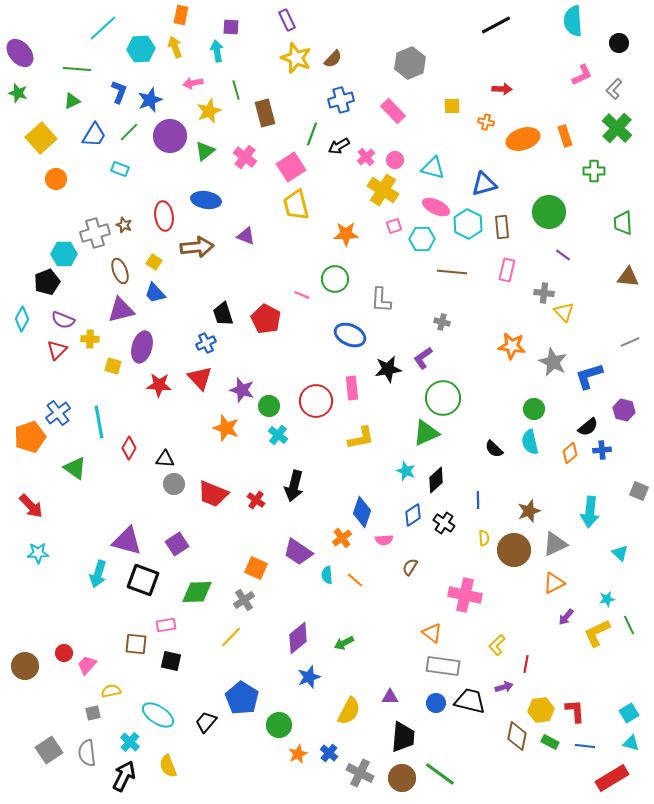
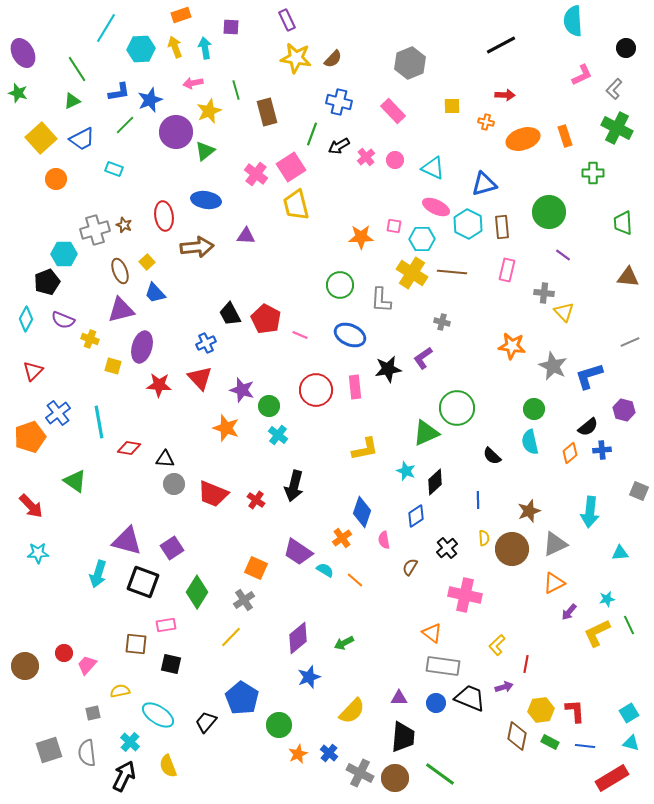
orange rectangle at (181, 15): rotated 60 degrees clockwise
black line at (496, 25): moved 5 px right, 20 px down
cyan line at (103, 28): moved 3 px right; rotated 16 degrees counterclockwise
black circle at (619, 43): moved 7 px right, 5 px down
cyan arrow at (217, 51): moved 12 px left, 3 px up
purple ellipse at (20, 53): moved 3 px right; rotated 12 degrees clockwise
yellow star at (296, 58): rotated 12 degrees counterclockwise
green line at (77, 69): rotated 52 degrees clockwise
red arrow at (502, 89): moved 3 px right, 6 px down
blue L-shape at (119, 92): rotated 60 degrees clockwise
blue cross at (341, 100): moved 2 px left, 2 px down; rotated 30 degrees clockwise
brown rectangle at (265, 113): moved 2 px right, 1 px up
green cross at (617, 128): rotated 16 degrees counterclockwise
green line at (129, 132): moved 4 px left, 7 px up
blue trapezoid at (94, 135): moved 12 px left, 4 px down; rotated 32 degrees clockwise
purple circle at (170, 136): moved 6 px right, 4 px up
pink cross at (245, 157): moved 11 px right, 17 px down
cyan triangle at (433, 168): rotated 10 degrees clockwise
cyan rectangle at (120, 169): moved 6 px left
green cross at (594, 171): moved 1 px left, 2 px down
yellow cross at (383, 190): moved 29 px right, 83 px down
pink square at (394, 226): rotated 28 degrees clockwise
gray cross at (95, 233): moved 3 px up
orange star at (346, 234): moved 15 px right, 3 px down
purple triangle at (246, 236): rotated 18 degrees counterclockwise
yellow square at (154, 262): moved 7 px left; rotated 14 degrees clockwise
green circle at (335, 279): moved 5 px right, 6 px down
pink line at (302, 295): moved 2 px left, 40 px down
black trapezoid at (223, 314): moved 7 px right; rotated 10 degrees counterclockwise
cyan diamond at (22, 319): moved 4 px right
yellow cross at (90, 339): rotated 18 degrees clockwise
red triangle at (57, 350): moved 24 px left, 21 px down
gray star at (553, 362): moved 4 px down
pink rectangle at (352, 388): moved 3 px right, 1 px up
green circle at (443, 398): moved 14 px right, 10 px down
red circle at (316, 401): moved 11 px up
yellow L-shape at (361, 438): moved 4 px right, 11 px down
red diamond at (129, 448): rotated 70 degrees clockwise
black semicircle at (494, 449): moved 2 px left, 7 px down
green triangle at (75, 468): moved 13 px down
black diamond at (436, 480): moved 1 px left, 2 px down
blue diamond at (413, 515): moved 3 px right, 1 px down
black cross at (444, 523): moved 3 px right, 25 px down; rotated 15 degrees clockwise
pink semicircle at (384, 540): rotated 84 degrees clockwise
purple square at (177, 544): moved 5 px left, 4 px down
brown circle at (514, 550): moved 2 px left, 1 px up
cyan triangle at (620, 553): rotated 48 degrees counterclockwise
cyan semicircle at (327, 575): moved 2 px left, 5 px up; rotated 126 degrees clockwise
black square at (143, 580): moved 2 px down
green diamond at (197, 592): rotated 56 degrees counterclockwise
purple arrow at (566, 617): moved 3 px right, 5 px up
black square at (171, 661): moved 3 px down
yellow semicircle at (111, 691): moved 9 px right
purple triangle at (390, 697): moved 9 px right, 1 px down
black trapezoid at (470, 701): moved 3 px up; rotated 8 degrees clockwise
yellow semicircle at (349, 711): moved 3 px right; rotated 16 degrees clockwise
gray square at (49, 750): rotated 16 degrees clockwise
brown circle at (402, 778): moved 7 px left
